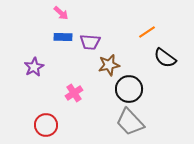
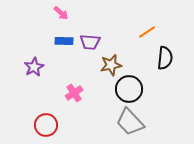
blue rectangle: moved 1 px right, 4 px down
black semicircle: rotated 120 degrees counterclockwise
brown star: moved 2 px right
